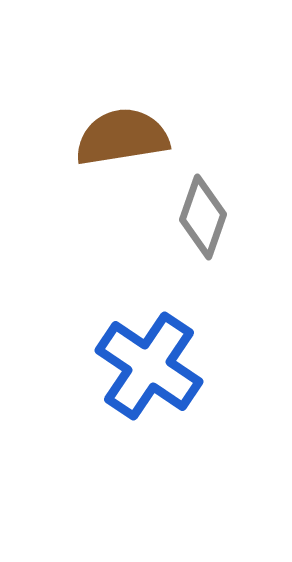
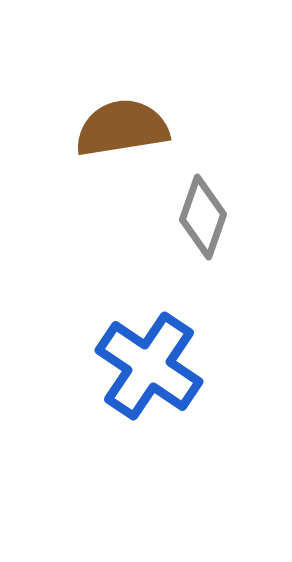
brown semicircle: moved 9 px up
